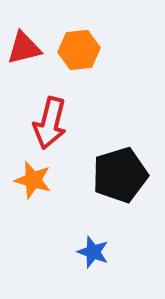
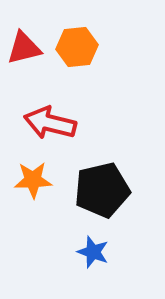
orange hexagon: moved 2 px left, 3 px up
red arrow: rotated 90 degrees clockwise
black pentagon: moved 18 px left, 15 px down; rotated 4 degrees clockwise
orange star: rotated 18 degrees counterclockwise
